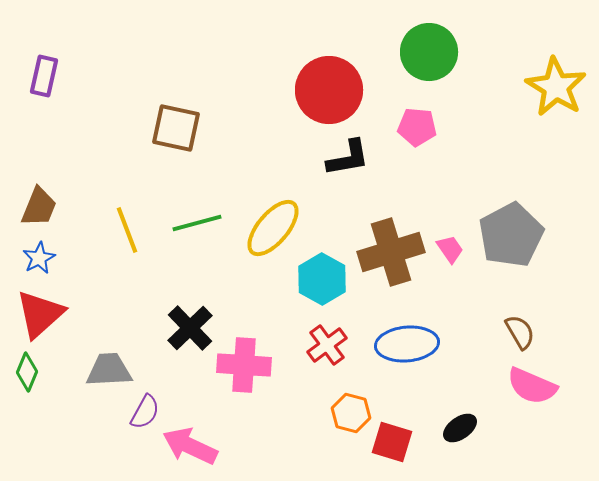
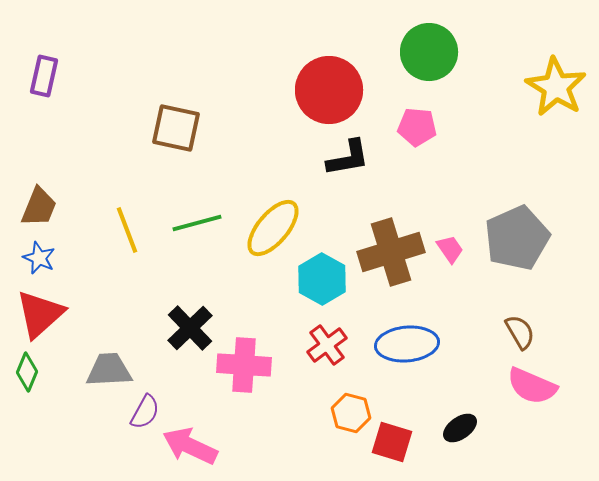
gray pentagon: moved 6 px right, 3 px down; rotated 4 degrees clockwise
blue star: rotated 20 degrees counterclockwise
